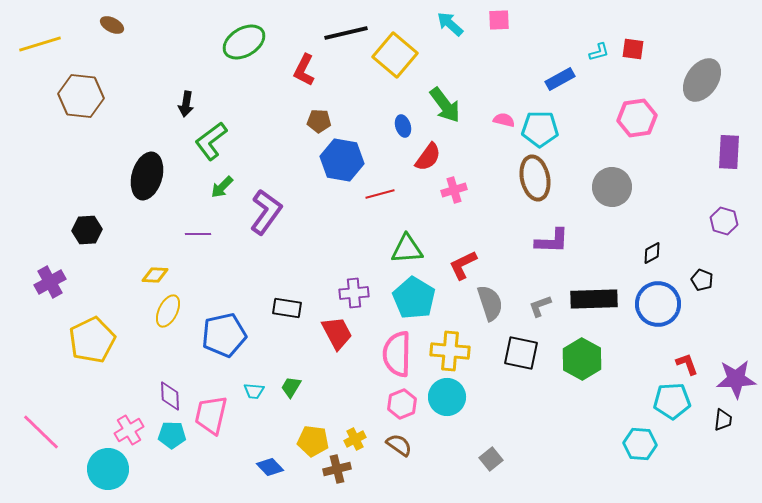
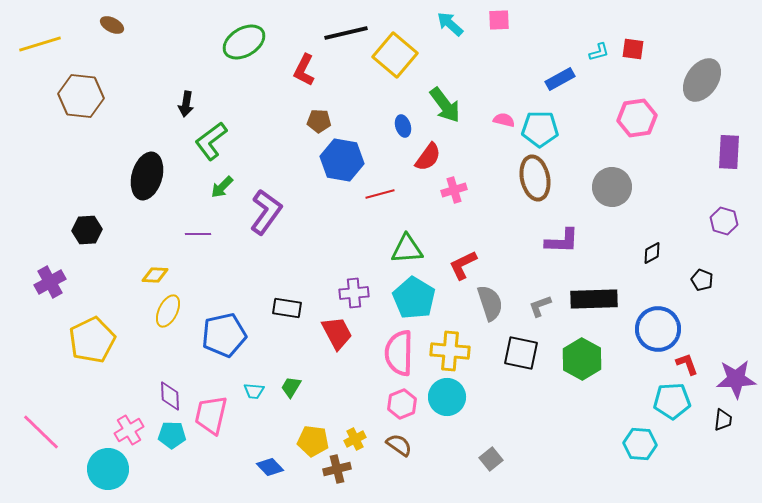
purple L-shape at (552, 241): moved 10 px right
blue circle at (658, 304): moved 25 px down
pink semicircle at (397, 354): moved 2 px right, 1 px up
